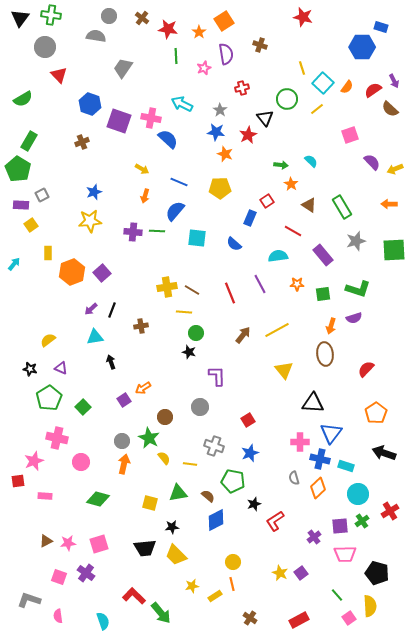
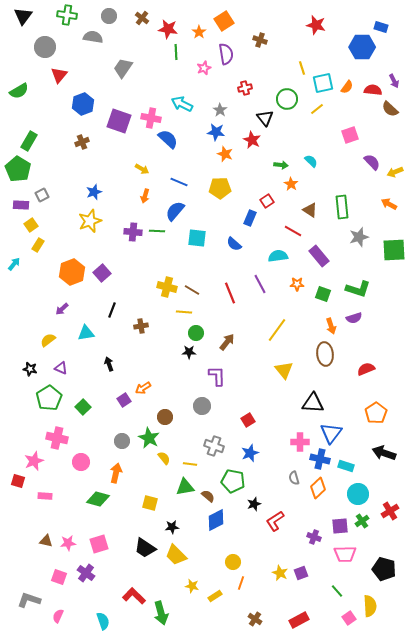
green cross at (51, 15): moved 16 px right
red star at (303, 17): moved 13 px right, 8 px down
black triangle at (20, 18): moved 3 px right, 2 px up
gray semicircle at (96, 36): moved 3 px left, 1 px down
brown cross at (260, 45): moved 5 px up
green line at (176, 56): moved 4 px up
red triangle at (59, 75): rotated 24 degrees clockwise
cyan square at (323, 83): rotated 35 degrees clockwise
red cross at (242, 88): moved 3 px right
red semicircle at (373, 90): rotated 42 degrees clockwise
green semicircle at (23, 99): moved 4 px left, 8 px up
blue hexagon at (90, 104): moved 7 px left; rotated 20 degrees clockwise
red star at (248, 135): moved 4 px right, 5 px down; rotated 18 degrees counterclockwise
yellow arrow at (395, 169): moved 3 px down
orange arrow at (389, 204): rotated 28 degrees clockwise
brown triangle at (309, 205): moved 1 px right, 5 px down
green rectangle at (342, 207): rotated 25 degrees clockwise
yellow star at (90, 221): rotated 15 degrees counterclockwise
gray star at (356, 241): moved 3 px right, 4 px up
yellow rectangle at (48, 253): moved 10 px left, 8 px up; rotated 32 degrees clockwise
purple rectangle at (323, 255): moved 4 px left, 1 px down
yellow cross at (167, 287): rotated 24 degrees clockwise
green square at (323, 294): rotated 28 degrees clockwise
purple arrow at (91, 309): moved 29 px left
orange arrow at (331, 326): rotated 35 degrees counterclockwise
yellow line at (277, 330): rotated 25 degrees counterclockwise
brown arrow at (243, 335): moved 16 px left, 7 px down
cyan triangle at (95, 337): moved 9 px left, 4 px up
black star at (189, 352): rotated 16 degrees counterclockwise
black arrow at (111, 362): moved 2 px left, 2 px down
red semicircle at (366, 369): rotated 24 degrees clockwise
gray circle at (200, 407): moved 2 px right, 1 px up
orange arrow at (124, 464): moved 8 px left, 9 px down
red square at (18, 481): rotated 24 degrees clockwise
green triangle at (178, 493): moved 7 px right, 6 px up
purple cross at (314, 537): rotated 32 degrees counterclockwise
brown triangle at (46, 541): rotated 40 degrees clockwise
black trapezoid at (145, 548): rotated 40 degrees clockwise
purple square at (301, 573): rotated 16 degrees clockwise
black pentagon at (377, 573): moved 7 px right, 4 px up
orange line at (232, 584): moved 9 px right, 1 px up; rotated 32 degrees clockwise
yellow star at (192, 586): rotated 24 degrees clockwise
green line at (337, 595): moved 4 px up
green arrow at (161, 613): rotated 25 degrees clockwise
pink semicircle at (58, 616): rotated 32 degrees clockwise
brown cross at (250, 618): moved 5 px right, 1 px down
